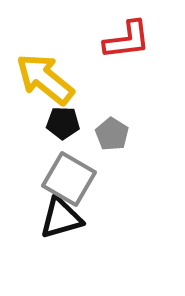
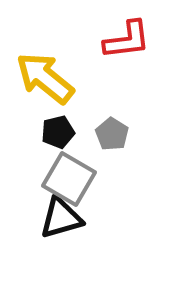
yellow arrow: moved 1 px up
black pentagon: moved 5 px left, 9 px down; rotated 16 degrees counterclockwise
